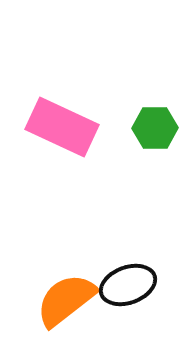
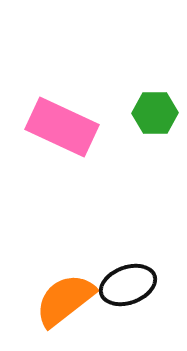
green hexagon: moved 15 px up
orange semicircle: moved 1 px left
